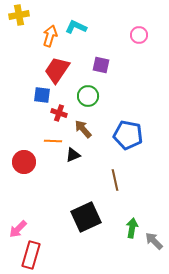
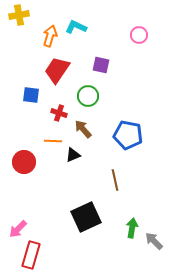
blue square: moved 11 px left
